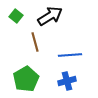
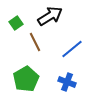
green square: moved 7 px down; rotated 16 degrees clockwise
brown line: rotated 12 degrees counterclockwise
blue line: moved 2 px right, 6 px up; rotated 35 degrees counterclockwise
blue cross: moved 1 px down; rotated 36 degrees clockwise
